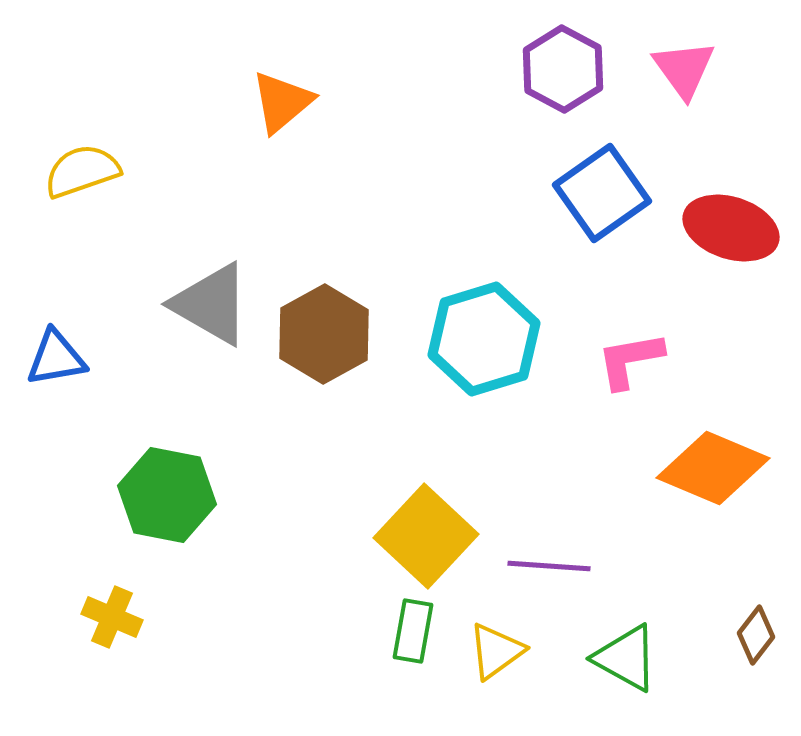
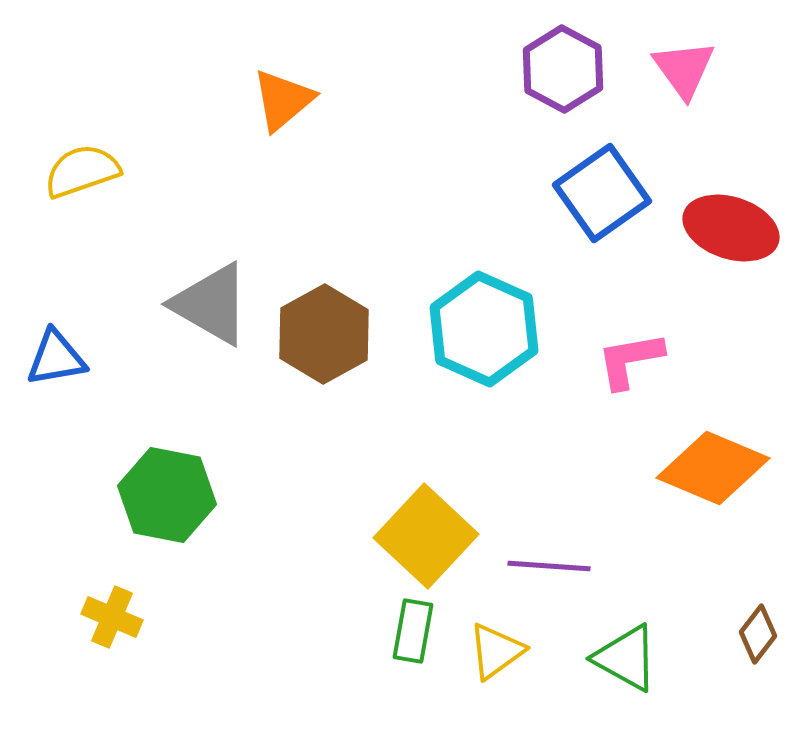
orange triangle: moved 1 px right, 2 px up
cyan hexagon: moved 10 px up; rotated 19 degrees counterclockwise
brown diamond: moved 2 px right, 1 px up
